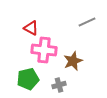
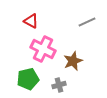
red triangle: moved 7 px up
pink cross: moved 1 px left, 1 px up; rotated 20 degrees clockwise
